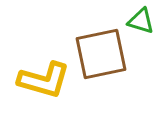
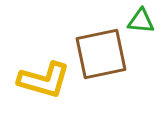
green triangle: rotated 12 degrees counterclockwise
